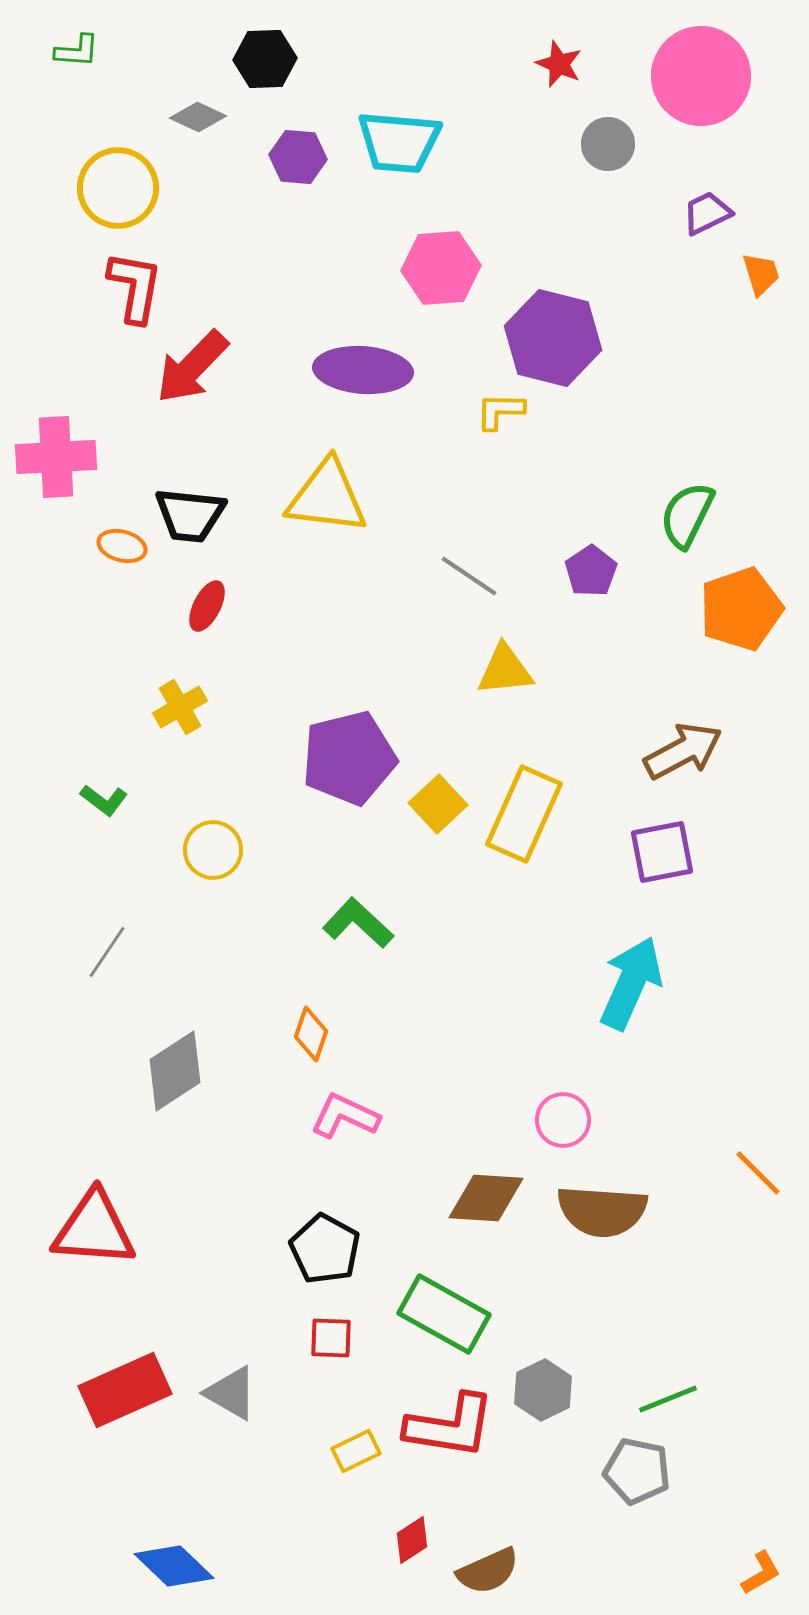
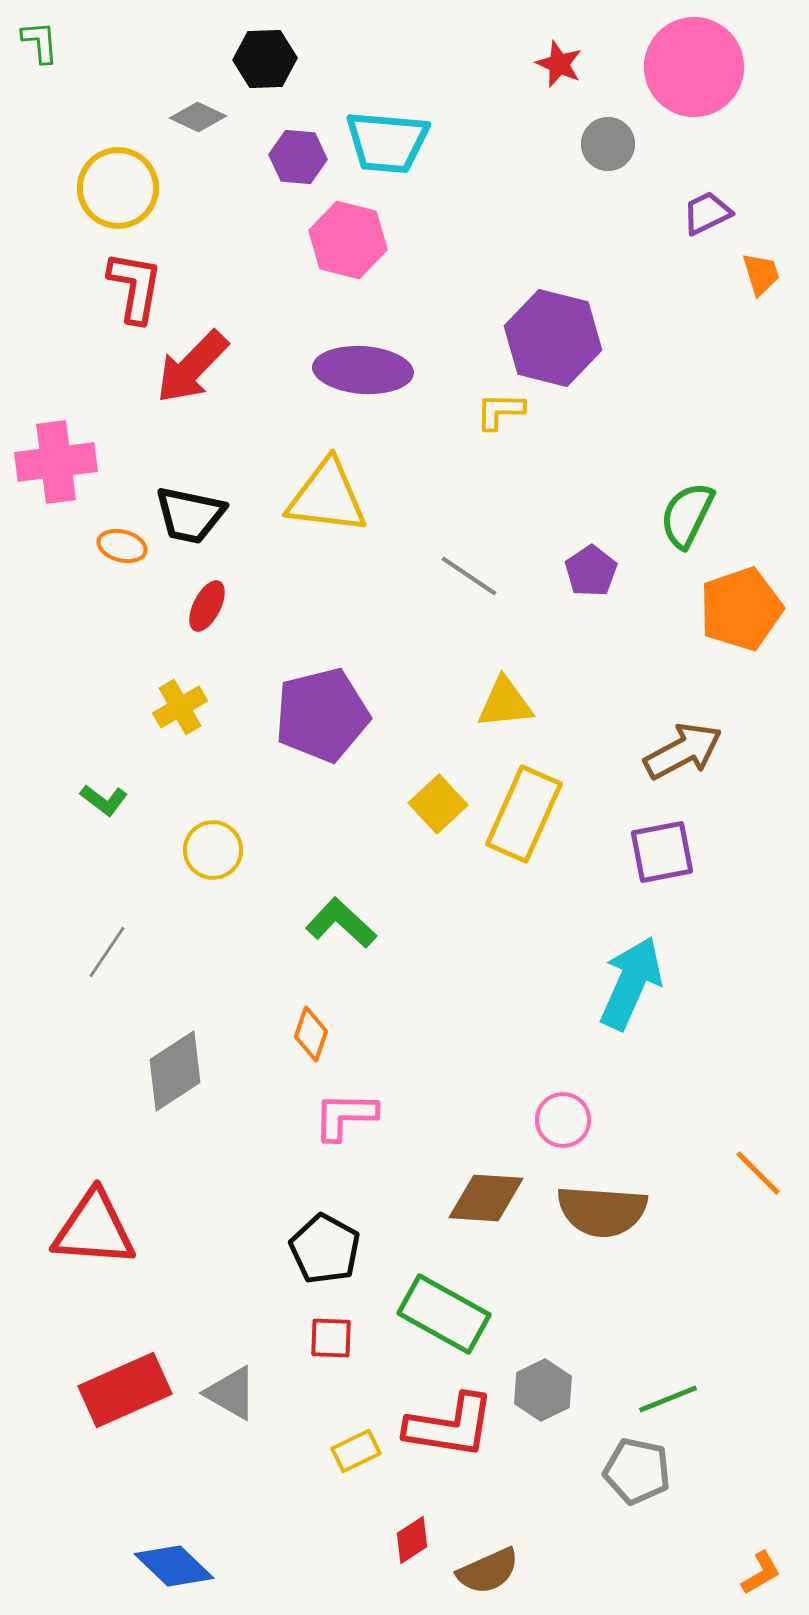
green L-shape at (77, 51): moved 37 px left, 9 px up; rotated 99 degrees counterclockwise
pink circle at (701, 76): moved 7 px left, 9 px up
cyan trapezoid at (399, 142): moved 12 px left
pink hexagon at (441, 268): moved 93 px left, 28 px up; rotated 18 degrees clockwise
pink cross at (56, 457): moved 5 px down; rotated 4 degrees counterclockwise
black trapezoid at (190, 515): rotated 6 degrees clockwise
yellow triangle at (505, 670): moved 33 px down
purple pentagon at (349, 758): moved 27 px left, 43 px up
green L-shape at (358, 923): moved 17 px left
pink L-shape at (345, 1116): rotated 24 degrees counterclockwise
